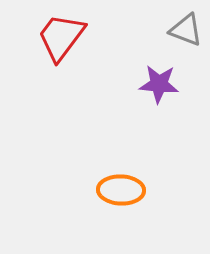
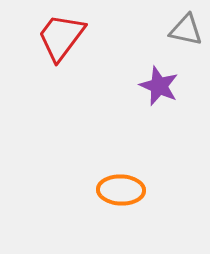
gray triangle: rotated 9 degrees counterclockwise
purple star: moved 2 px down; rotated 18 degrees clockwise
